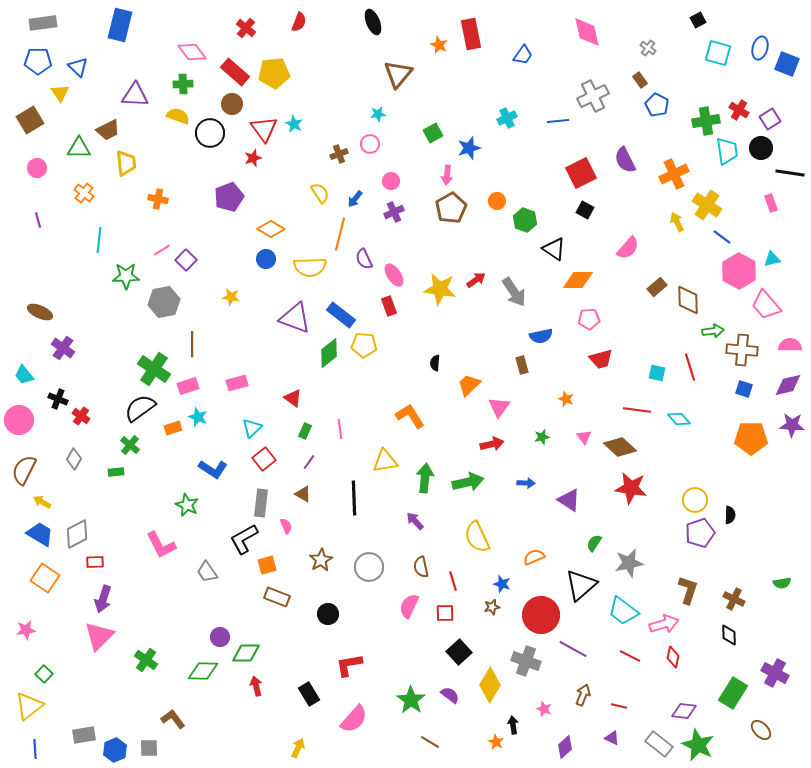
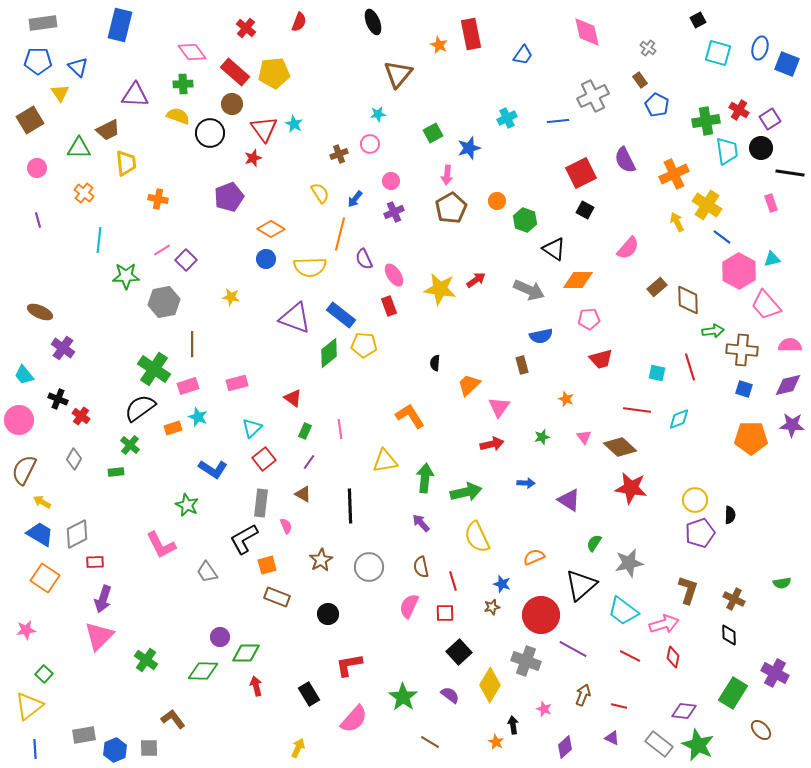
gray arrow at (514, 292): moved 15 px right, 2 px up; rotated 32 degrees counterclockwise
cyan diamond at (679, 419): rotated 70 degrees counterclockwise
green arrow at (468, 482): moved 2 px left, 10 px down
black line at (354, 498): moved 4 px left, 8 px down
purple arrow at (415, 521): moved 6 px right, 2 px down
green star at (411, 700): moved 8 px left, 3 px up
